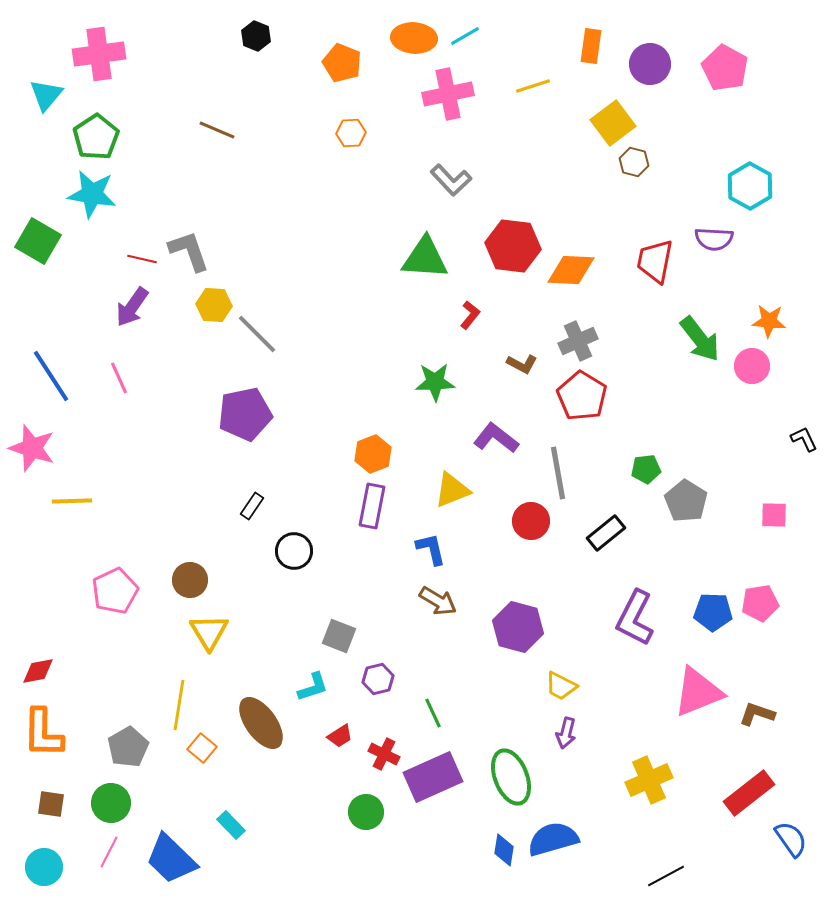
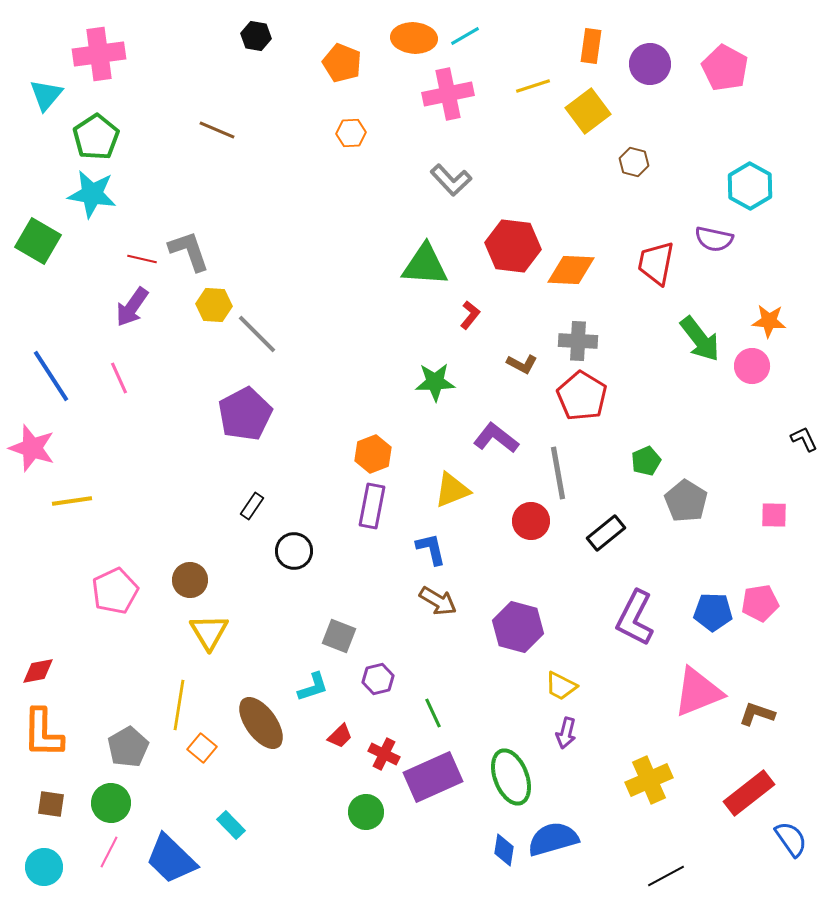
black hexagon at (256, 36): rotated 12 degrees counterclockwise
yellow square at (613, 123): moved 25 px left, 12 px up
purple semicircle at (714, 239): rotated 9 degrees clockwise
green triangle at (425, 258): moved 7 px down
red trapezoid at (655, 261): moved 1 px right, 2 px down
gray cross at (578, 341): rotated 27 degrees clockwise
purple pentagon at (245, 414): rotated 16 degrees counterclockwise
green pentagon at (646, 469): moved 8 px up; rotated 16 degrees counterclockwise
yellow line at (72, 501): rotated 6 degrees counterclockwise
red trapezoid at (340, 736): rotated 12 degrees counterclockwise
